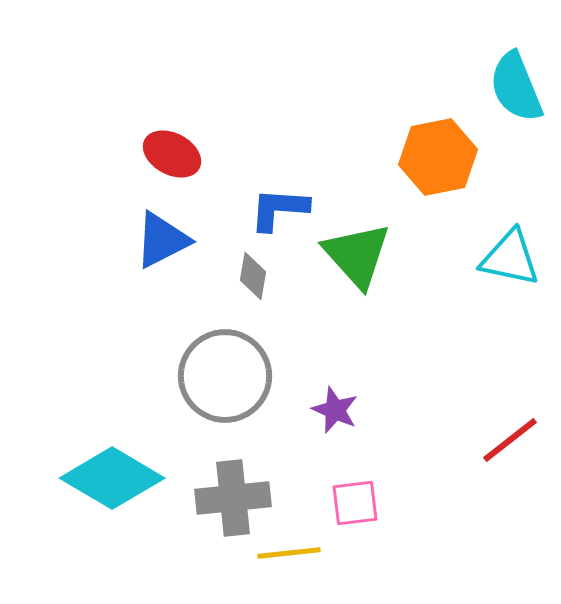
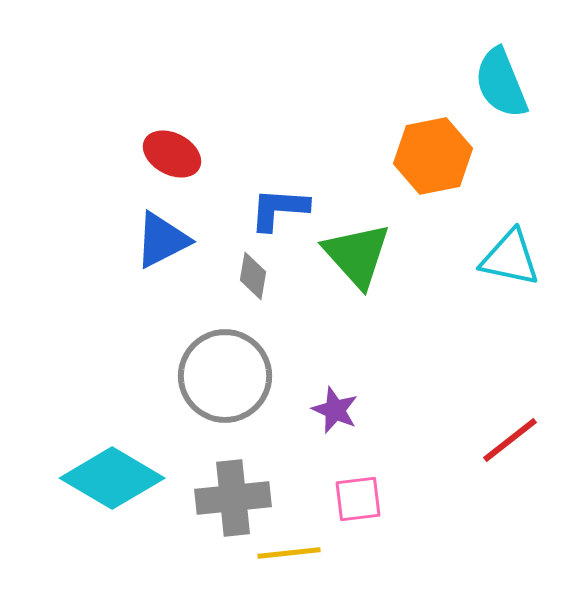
cyan semicircle: moved 15 px left, 4 px up
orange hexagon: moved 5 px left, 1 px up
pink square: moved 3 px right, 4 px up
